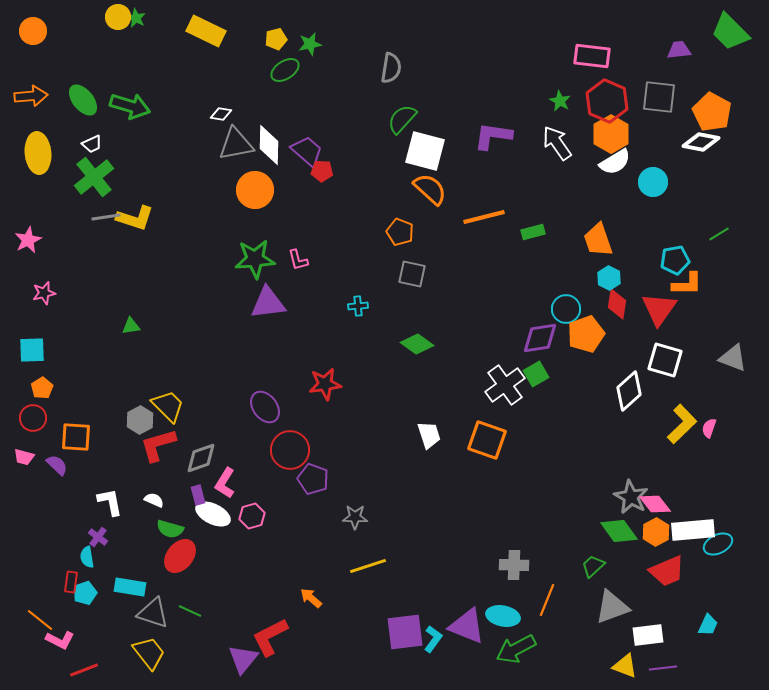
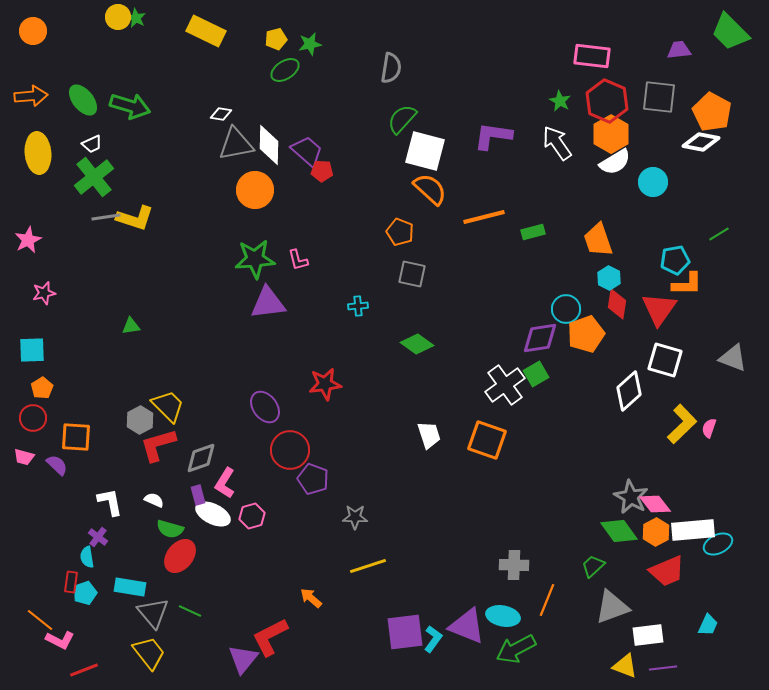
gray triangle at (153, 613): rotated 32 degrees clockwise
